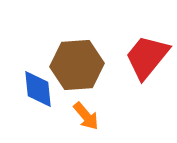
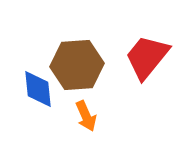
orange arrow: rotated 16 degrees clockwise
